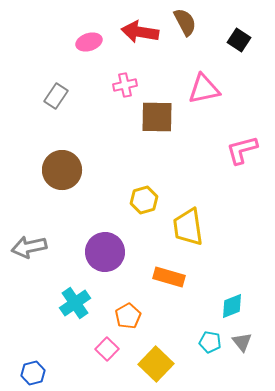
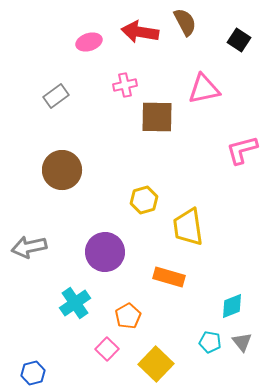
gray rectangle: rotated 20 degrees clockwise
